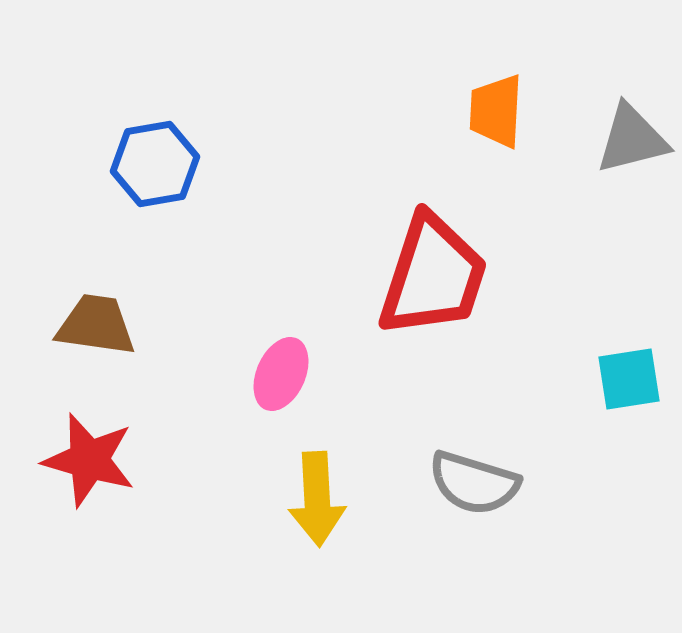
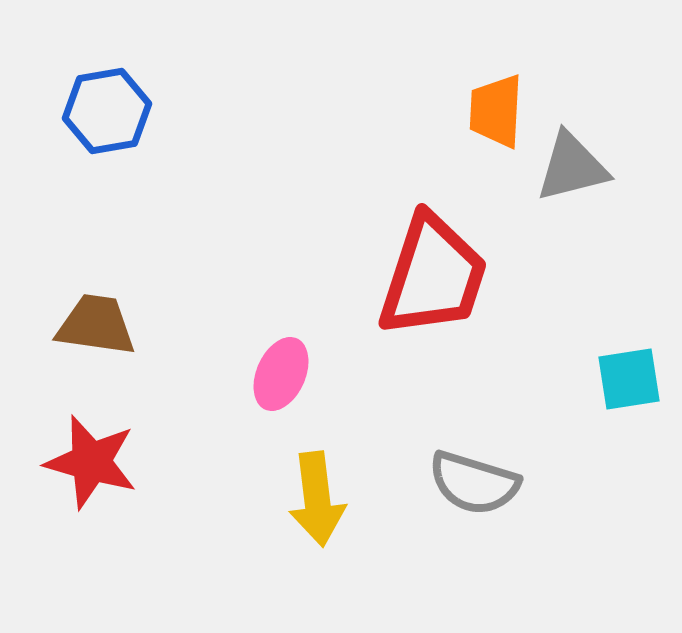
gray triangle: moved 60 px left, 28 px down
blue hexagon: moved 48 px left, 53 px up
red star: moved 2 px right, 2 px down
yellow arrow: rotated 4 degrees counterclockwise
